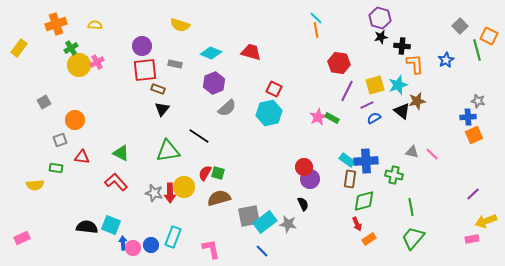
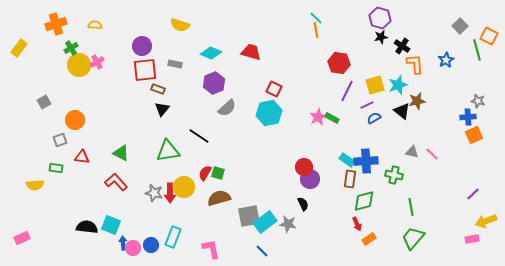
black cross at (402, 46): rotated 28 degrees clockwise
